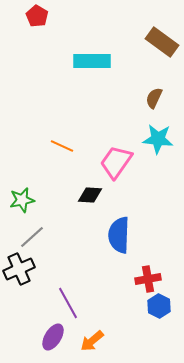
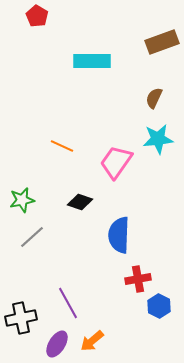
brown rectangle: rotated 56 degrees counterclockwise
cyan star: rotated 12 degrees counterclockwise
black diamond: moved 10 px left, 7 px down; rotated 15 degrees clockwise
black cross: moved 2 px right, 49 px down; rotated 12 degrees clockwise
red cross: moved 10 px left
purple ellipse: moved 4 px right, 7 px down
